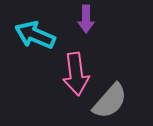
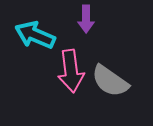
pink arrow: moved 5 px left, 3 px up
gray semicircle: moved 20 px up; rotated 84 degrees clockwise
